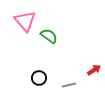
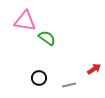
pink triangle: rotated 40 degrees counterclockwise
green semicircle: moved 2 px left, 2 px down
red arrow: moved 1 px up
